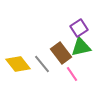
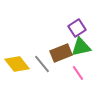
purple square: moved 2 px left
brown rectangle: rotated 75 degrees counterclockwise
yellow diamond: moved 1 px left
pink line: moved 6 px right, 1 px up
